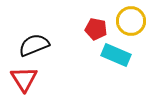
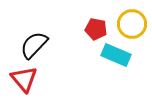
yellow circle: moved 1 px right, 3 px down
black semicircle: rotated 24 degrees counterclockwise
red triangle: rotated 8 degrees counterclockwise
